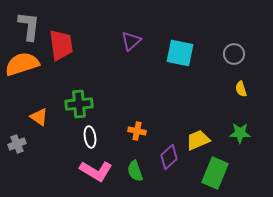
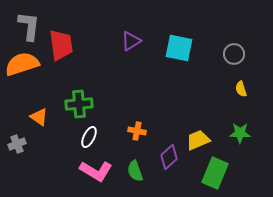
purple triangle: rotated 10 degrees clockwise
cyan square: moved 1 px left, 5 px up
white ellipse: moved 1 px left; rotated 35 degrees clockwise
